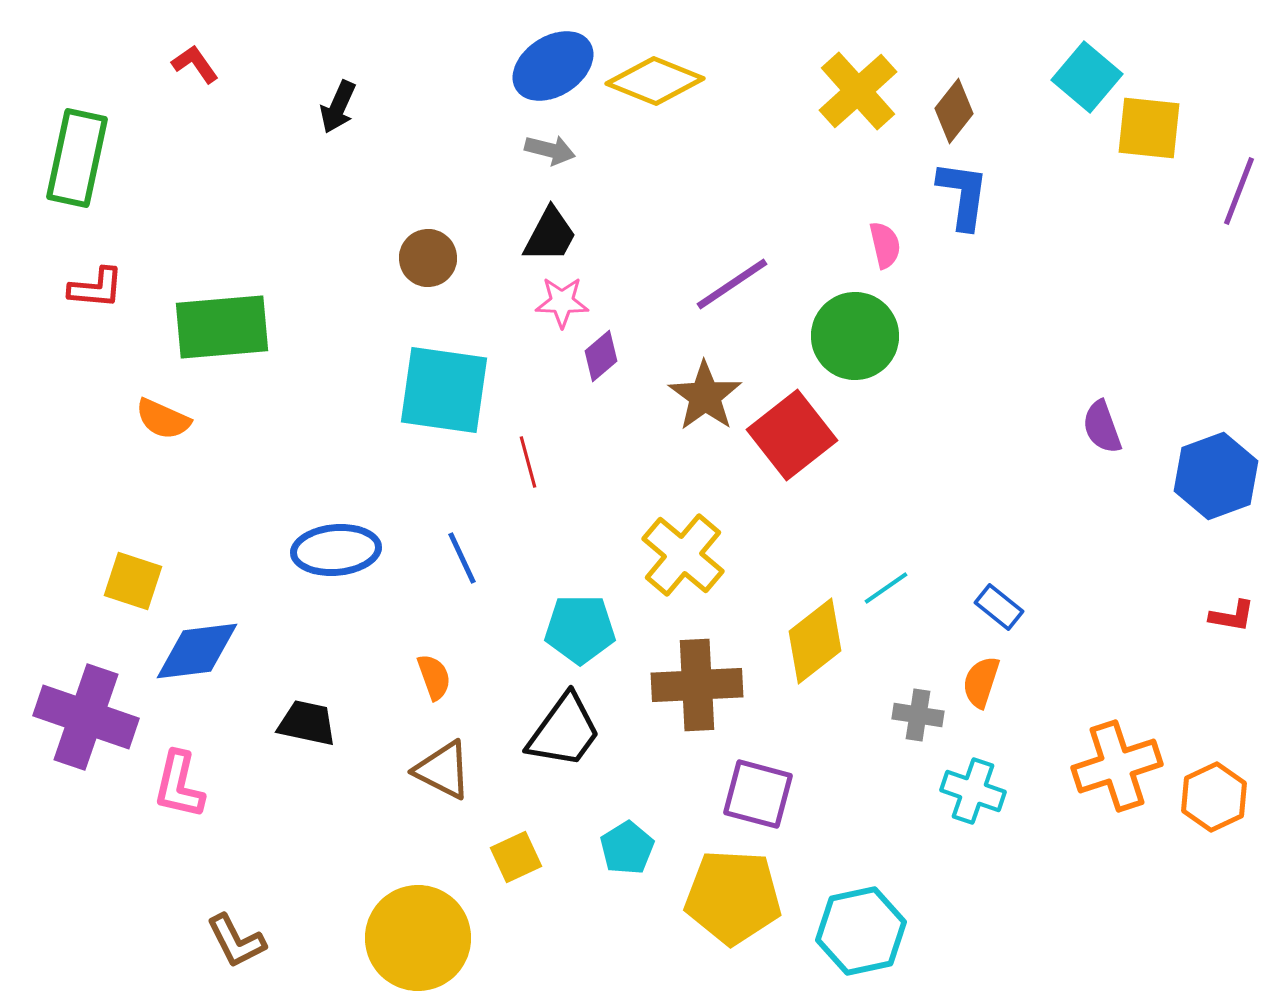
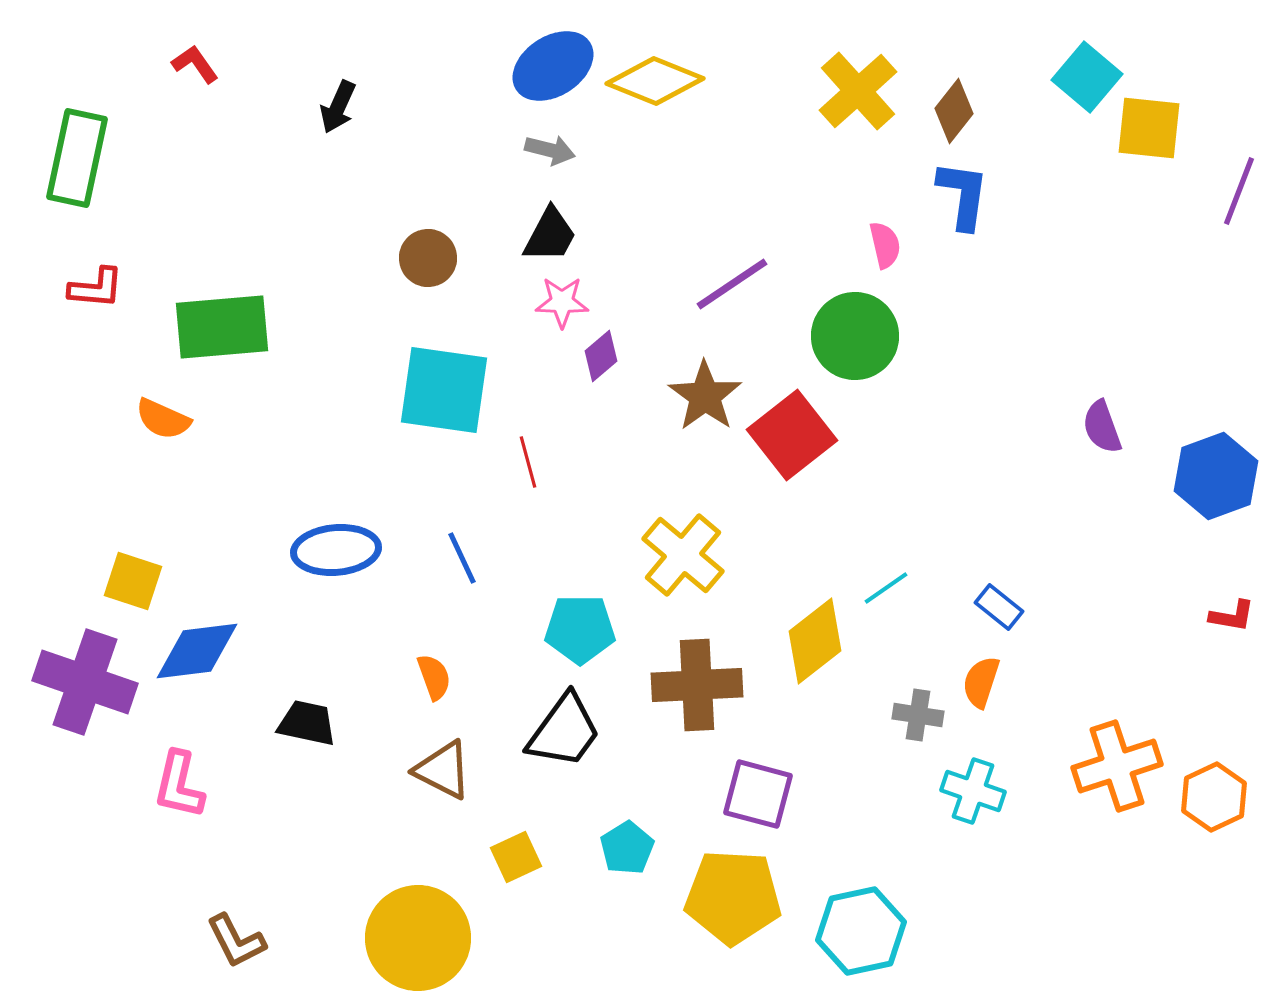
purple cross at (86, 717): moved 1 px left, 35 px up
